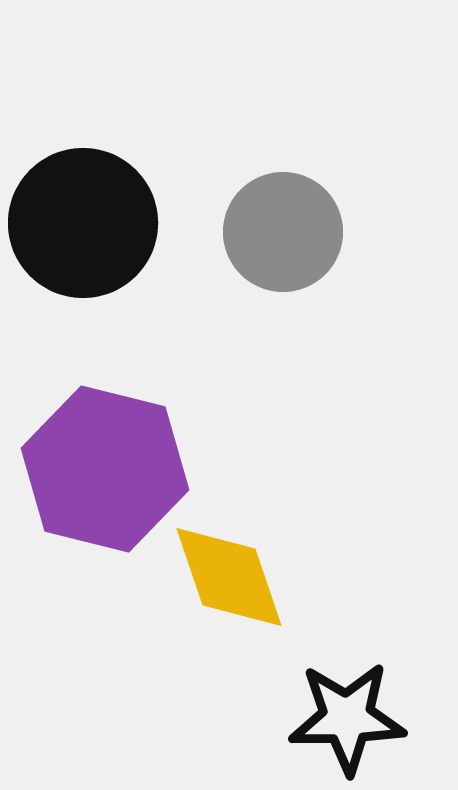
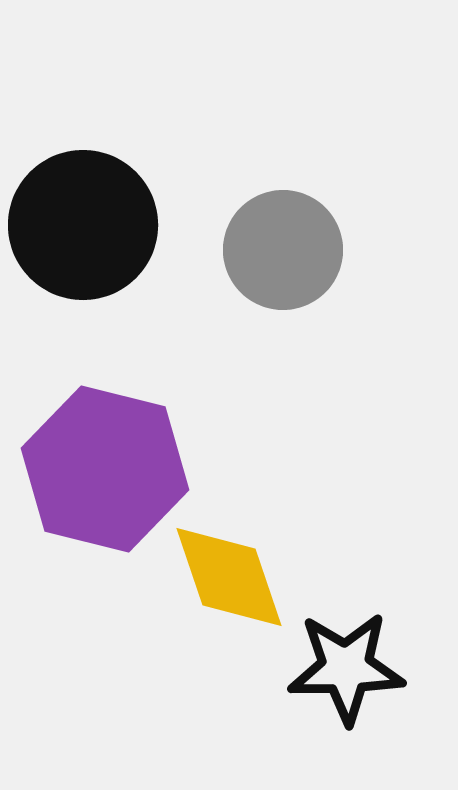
black circle: moved 2 px down
gray circle: moved 18 px down
black star: moved 1 px left, 50 px up
